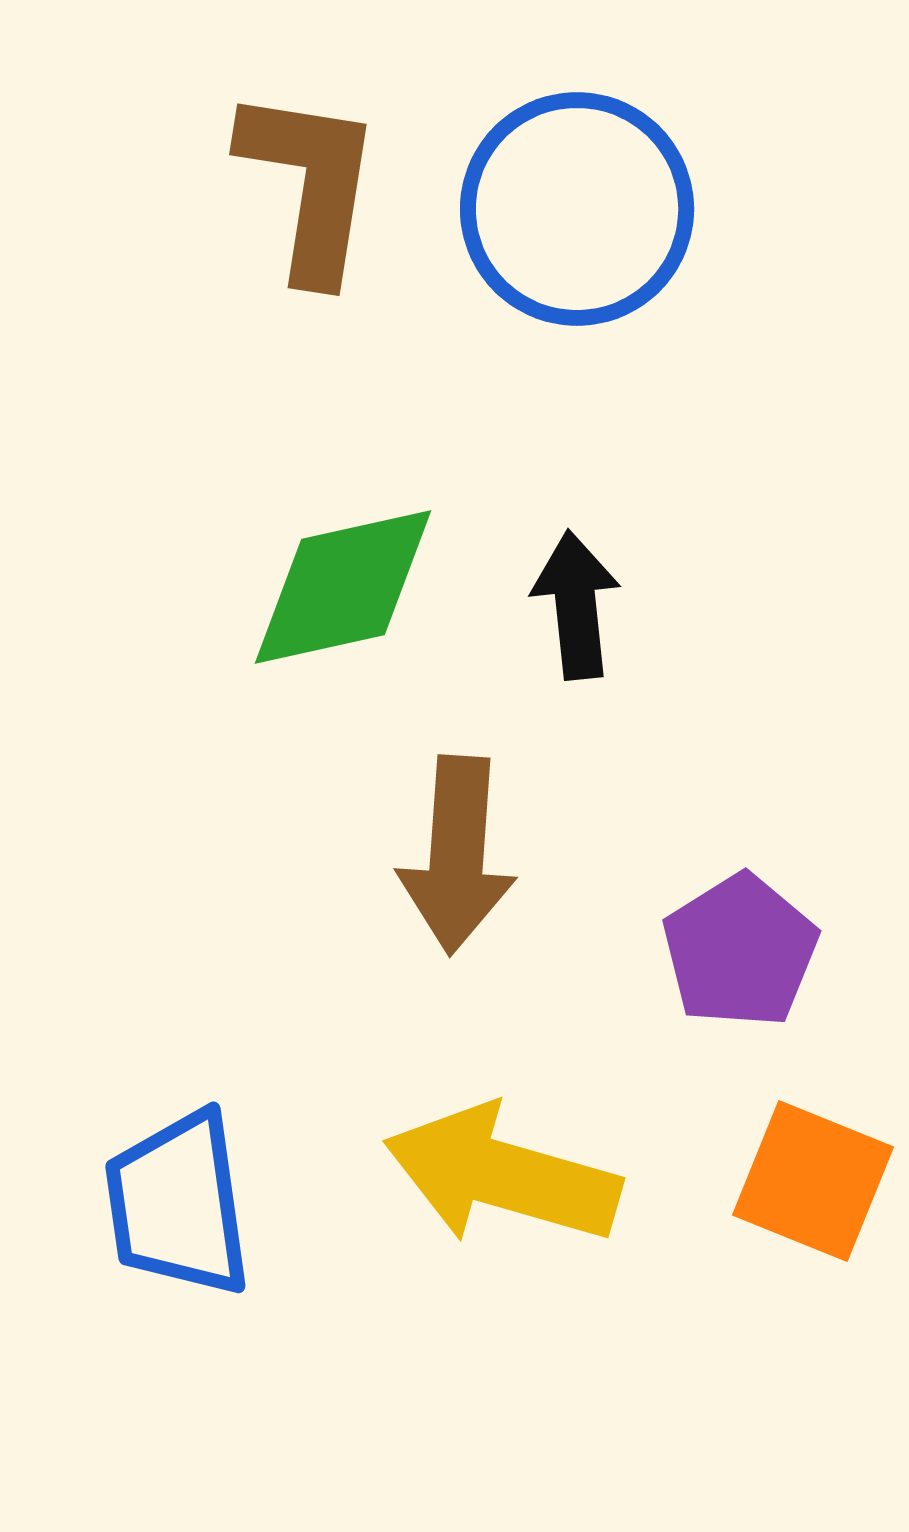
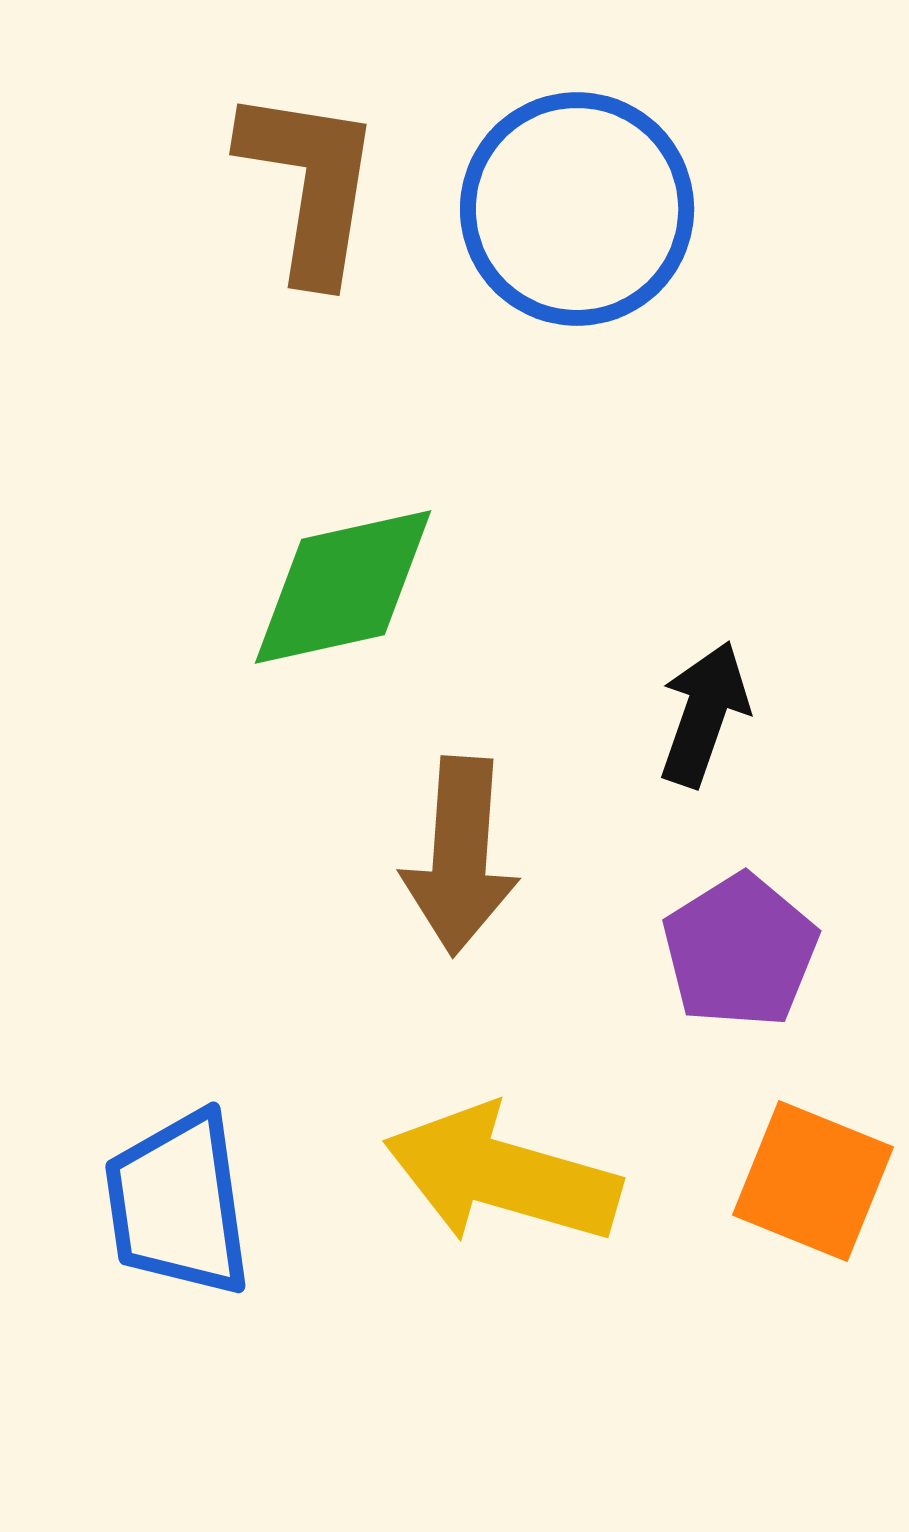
black arrow: moved 128 px right, 109 px down; rotated 25 degrees clockwise
brown arrow: moved 3 px right, 1 px down
